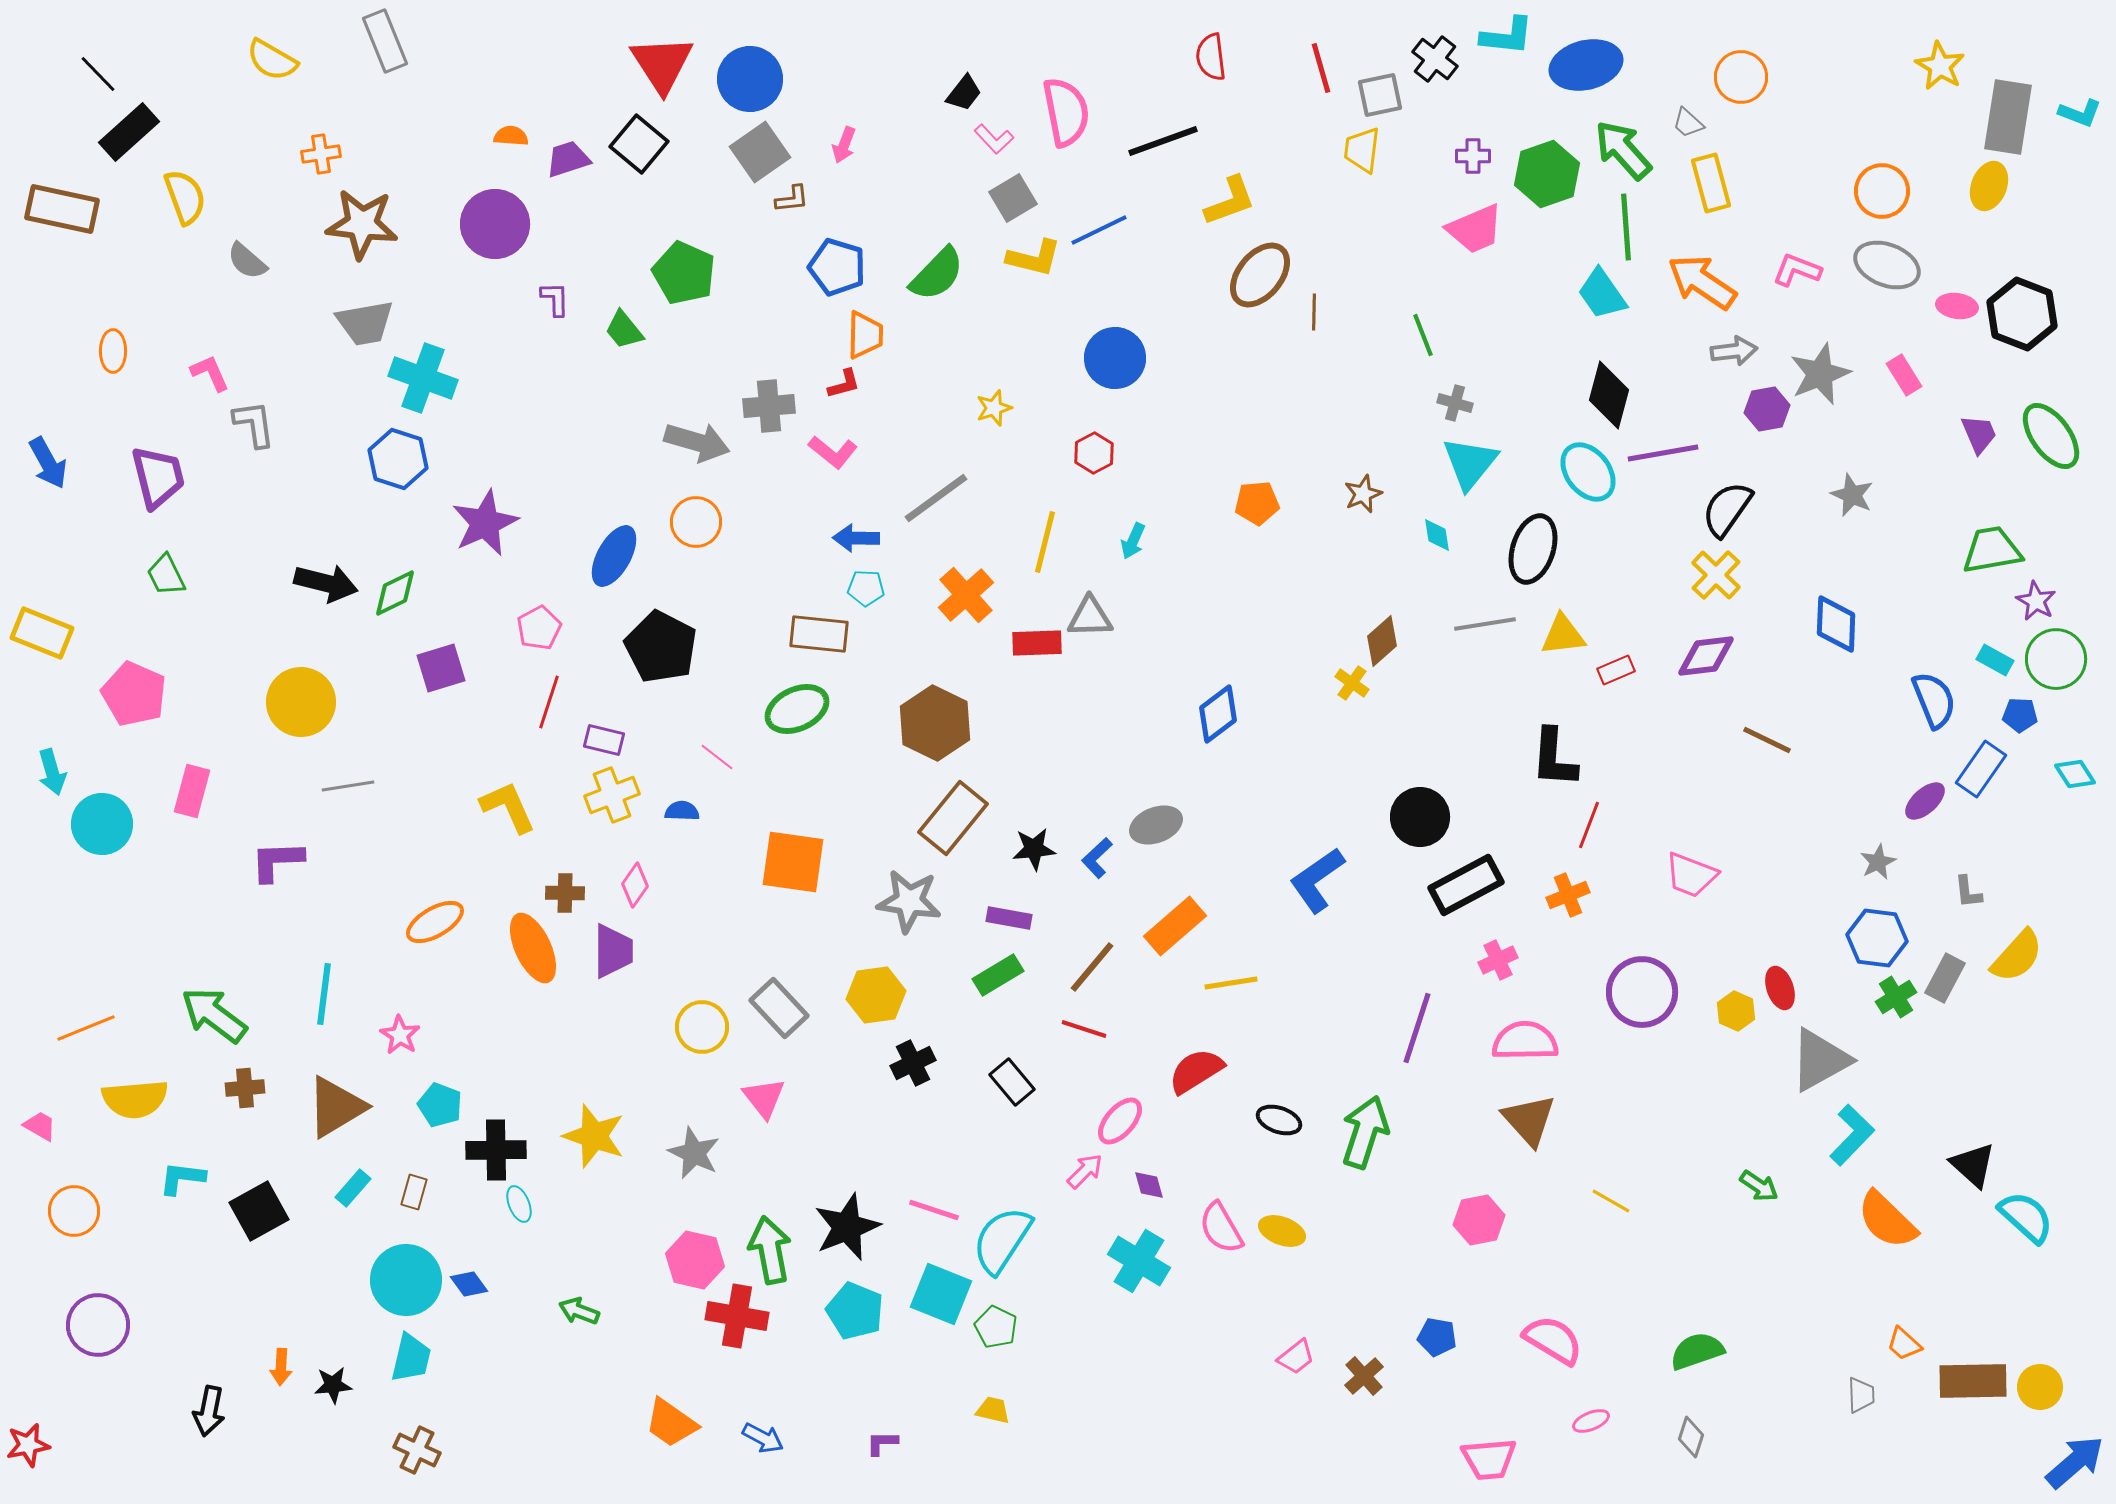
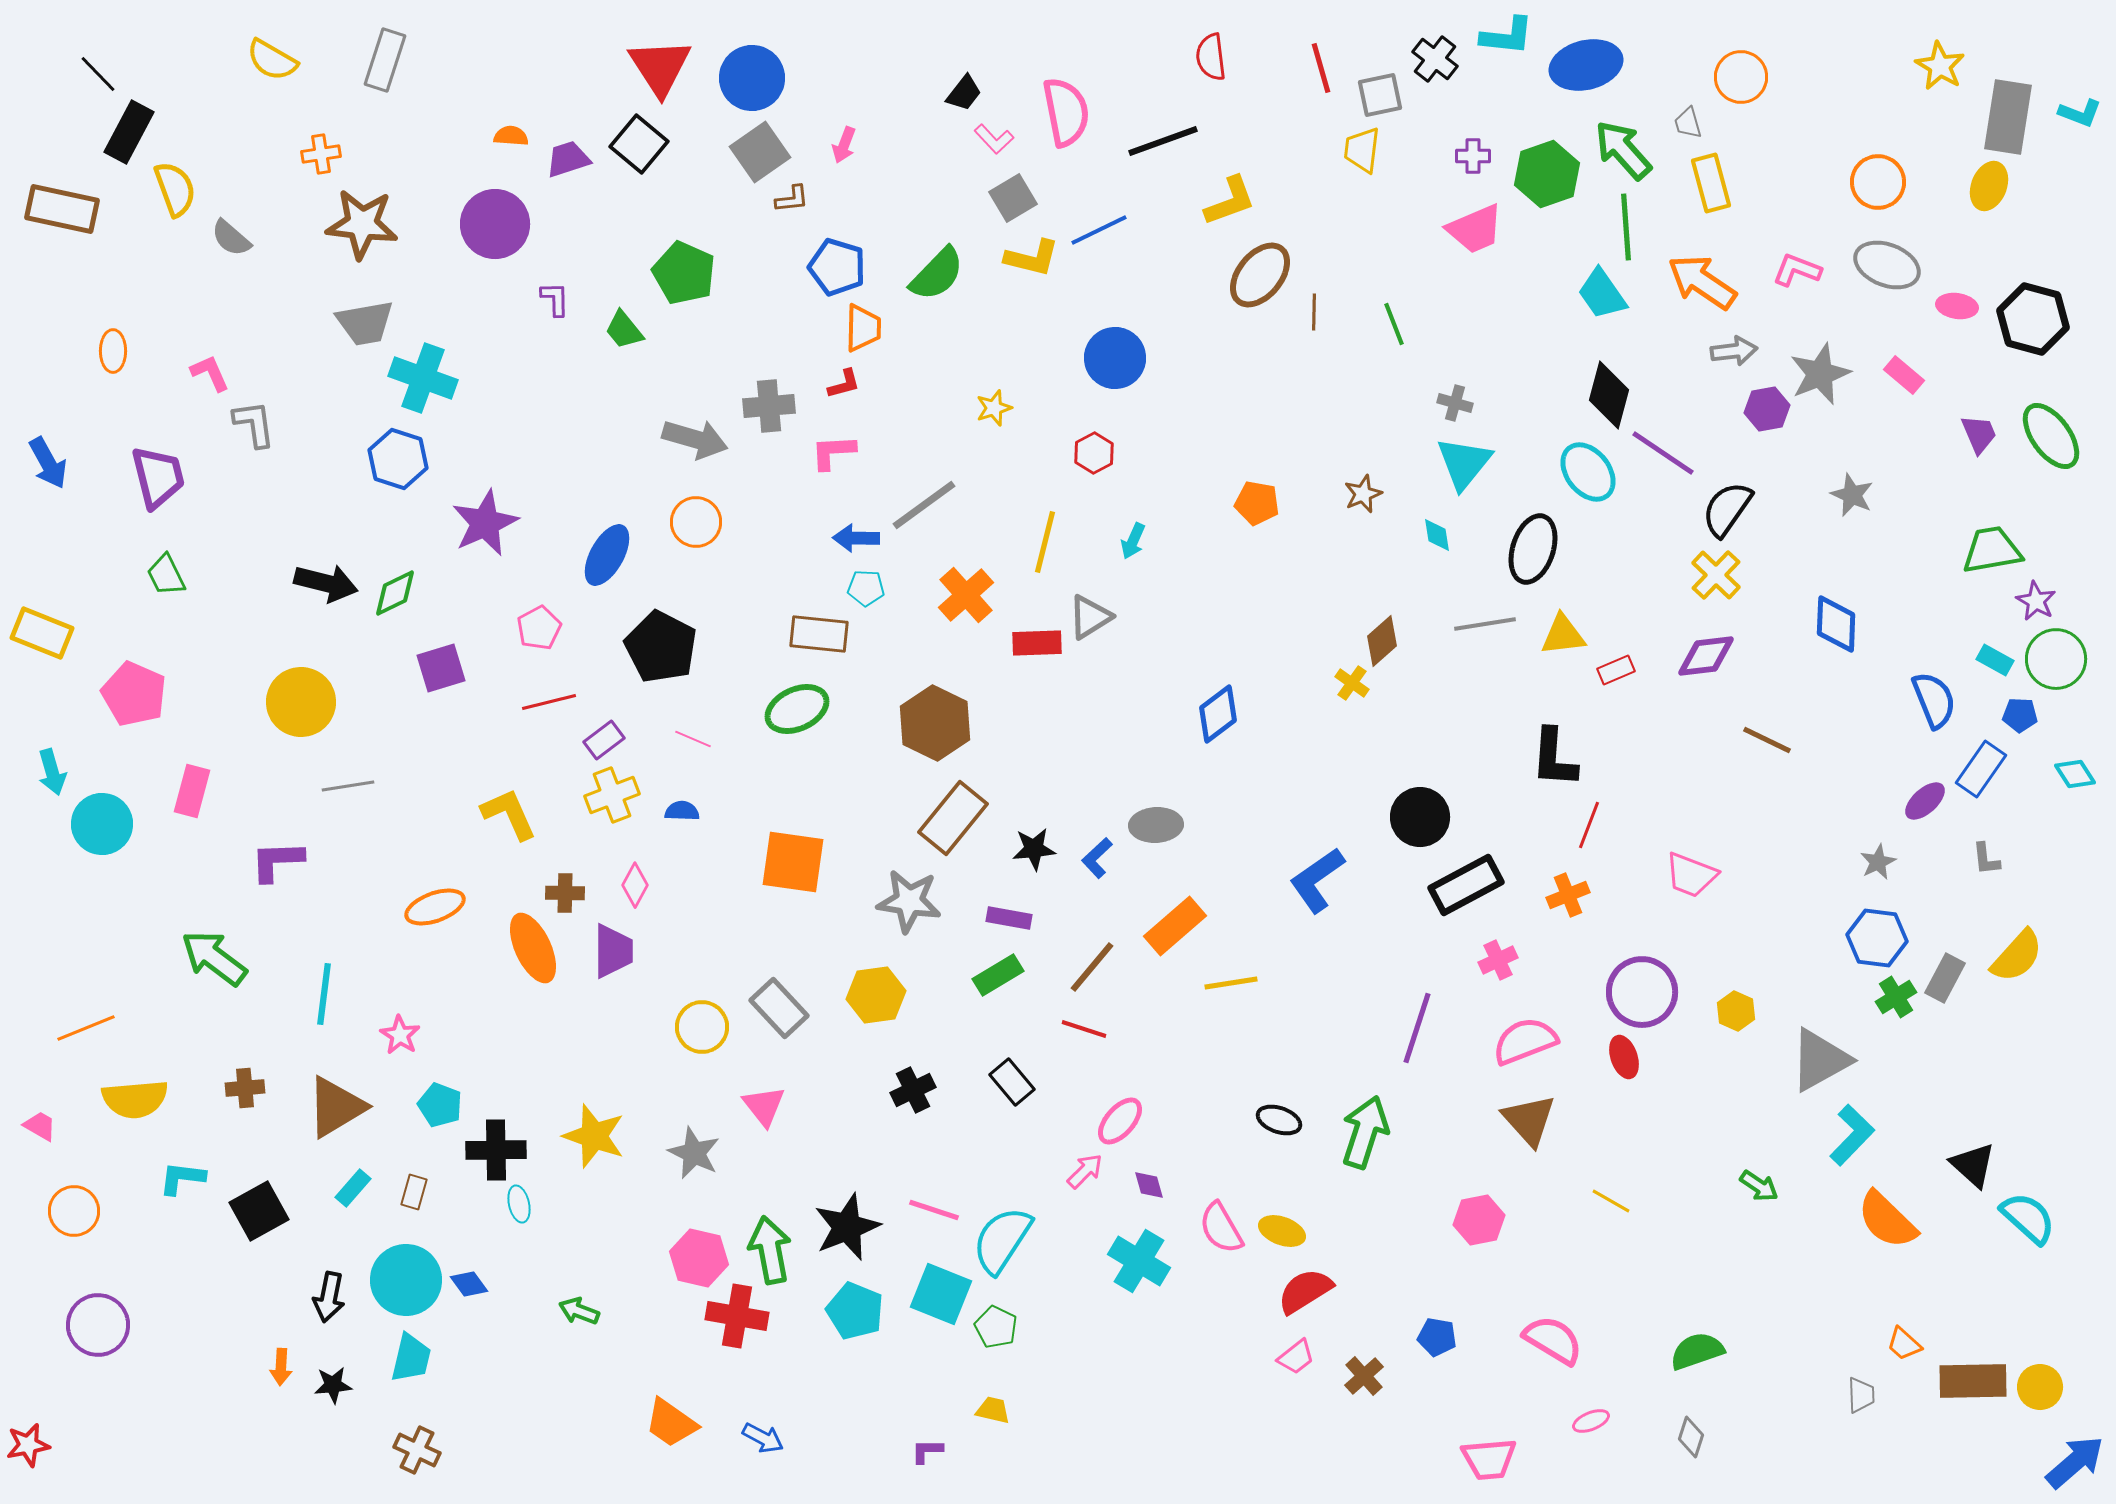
gray rectangle at (385, 41): moved 19 px down; rotated 40 degrees clockwise
red triangle at (662, 64): moved 2 px left, 3 px down
blue circle at (750, 79): moved 2 px right, 1 px up
gray trapezoid at (1688, 123): rotated 32 degrees clockwise
black rectangle at (129, 132): rotated 20 degrees counterclockwise
orange circle at (1882, 191): moved 4 px left, 9 px up
yellow semicircle at (185, 197): moved 10 px left, 8 px up
yellow L-shape at (1034, 258): moved 2 px left
gray semicircle at (247, 261): moved 16 px left, 23 px up
black hexagon at (2022, 314): moved 11 px right, 5 px down; rotated 6 degrees counterclockwise
orange trapezoid at (865, 335): moved 2 px left, 7 px up
green line at (1423, 335): moved 29 px left, 11 px up
pink rectangle at (1904, 375): rotated 18 degrees counterclockwise
gray arrow at (697, 442): moved 2 px left, 3 px up
pink L-shape at (833, 452): rotated 138 degrees clockwise
purple line at (1663, 453): rotated 44 degrees clockwise
cyan triangle at (1470, 463): moved 6 px left
gray line at (936, 498): moved 12 px left, 7 px down
orange pentagon at (1257, 503): rotated 15 degrees clockwise
blue ellipse at (614, 556): moved 7 px left, 1 px up
gray triangle at (1090, 617): rotated 30 degrees counterclockwise
red line at (549, 702): rotated 58 degrees clockwise
purple rectangle at (604, 740): rotated 51 degrees counterclockwise
pink line at (717, 757): moved 24 px left, 18 px up; rotated 15 degrees counterclockwise
yellow L-shape at (508, 807): moved 1 px right, 7 px down
gray ellipse at (1156, 825): rotated 18 degrees clockwise
pink diamond at (635, 885): rotated 6 degrees counterclockwise
gray L-shape at (1968, 892): moved 18 px right, 33 px up
orange ellipse at (435, 922): moved 15 px up; rotated 10 degrees clockwise
red ellipse at (1780, 988): moved 156 px left, 69 px down
green arrow at (214, 1015): moved 57 px up
pink semicircle at (1525, 1041): rotated 20 degrees counterclockwise
black cross at (913, 1063): moved 27 px down
red semicircle at (1196, 1071): moved 109 px right, 220 px down
pink triangle at (764, 1098): moved 8 px down
cyan ellipse at (519, 1204): rotated 9 degrees clockwise
cyan semicircle at (2026, 1217): moved 2 px right, 1 px down
pink hexagon at (695, 1260): moved 4 px right, 2 px up
black arrow at (209, 1411): moved 120 px right, 114 px up
purple L-shape at (882, 1443): moved 45 px right, 8 px down
